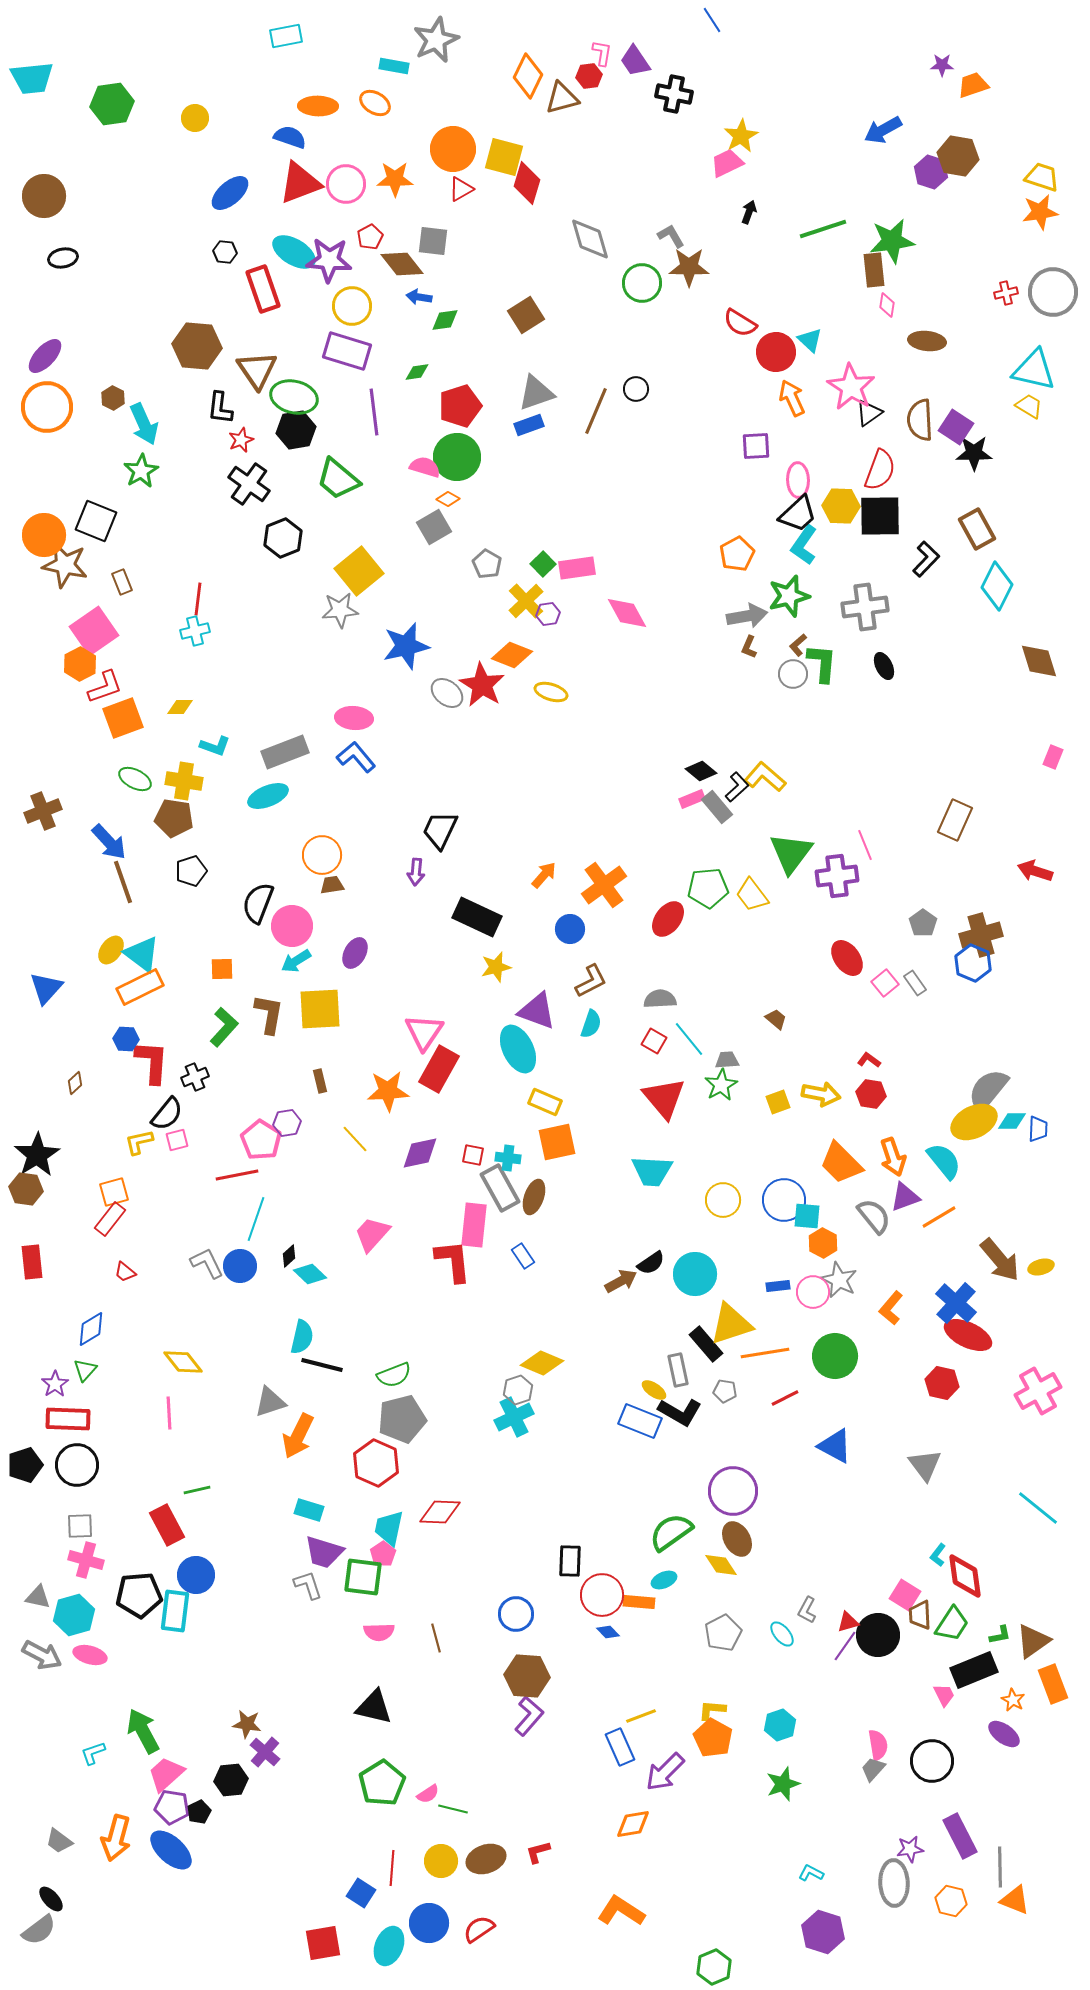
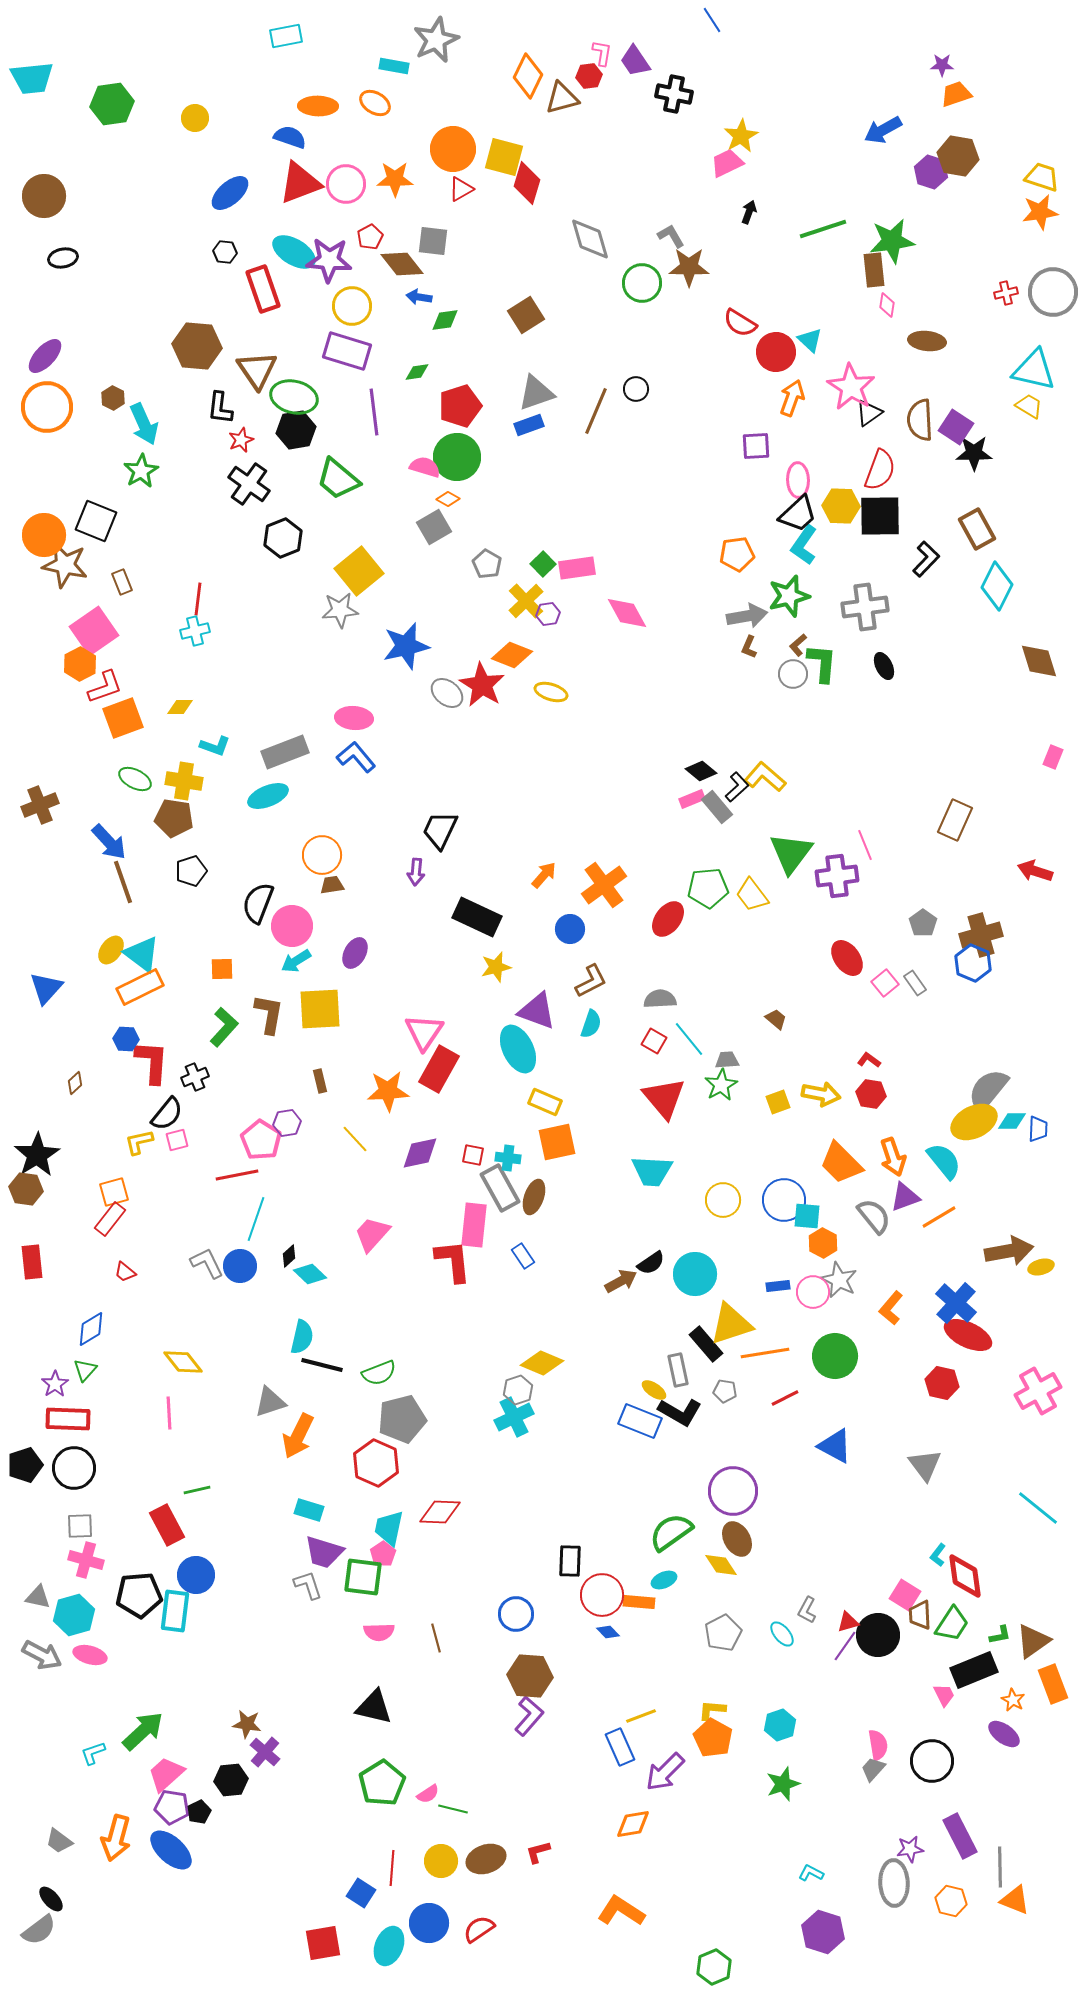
orange trapezoid at (973, 85): moved 17 px left, 9 px down
orange arrow at (792, 398): rotated 45 degrees clockwise
orange pentagon at (737, 554): rotated 20 degrees clockwise
brown cross at (43, 811): moved 3 px left, 6 px up
brown arrow at (1000, 1260): moved 9 px right, 9 px up; rotated 60 degrees counterclockwise
green semicircle at (394, 1375): moved 15 px left, 2 px up
black circle at (77, 1465): moved 3 px left, 3 px down
brown hexagon at (527, 1676): moved 3 px right
green arrow at (143, 1731): rotated 75 degrees clockwise
